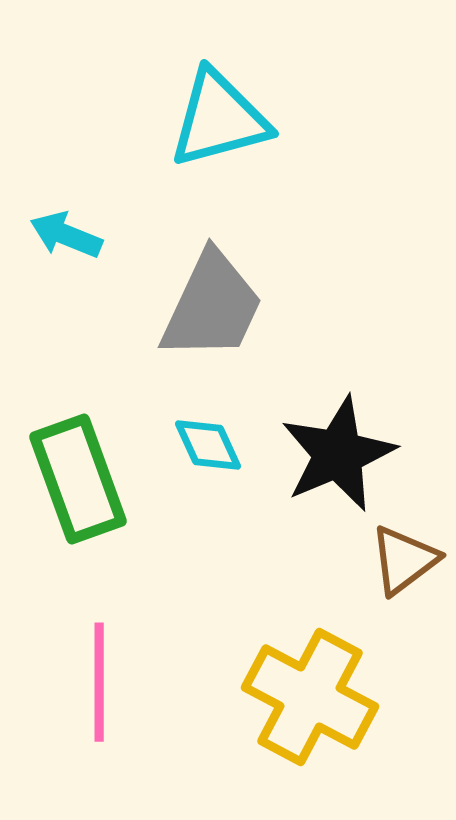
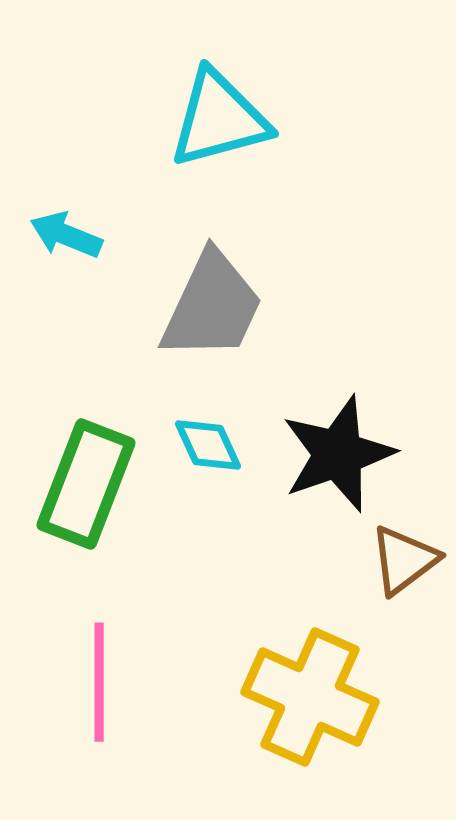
black star: rotated 4 degrees clockwise
green rectangle: moved 8 px right, 5 px down; rotated 41 degrees clockwise
yellow cross: rotated 4 degrees counterclockwise
